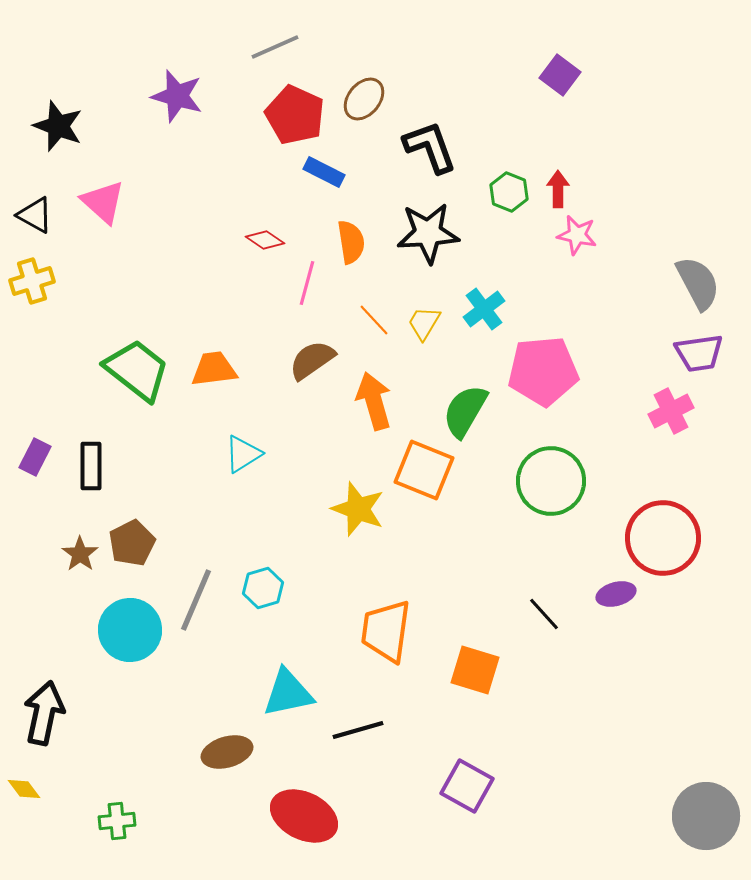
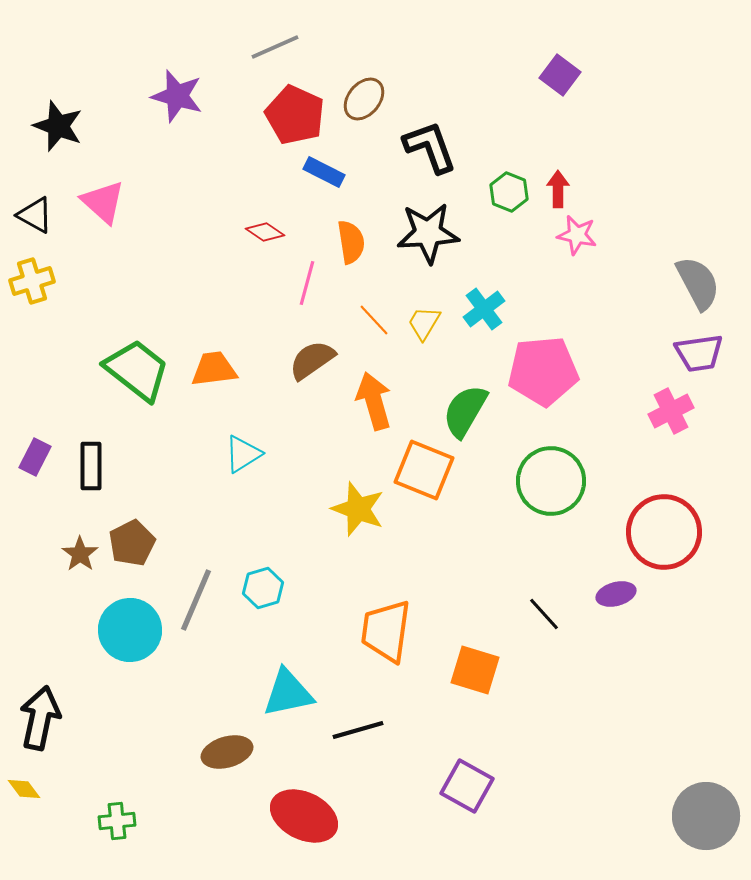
red diamond at (265, 240): moved 8 px up
red circle at (663, 538): moved 1 px right, 6 px up
black arrow at (44, 713): moved 4 px left, 5 px down
